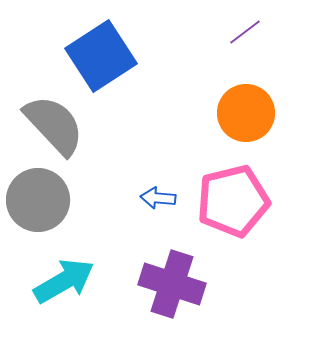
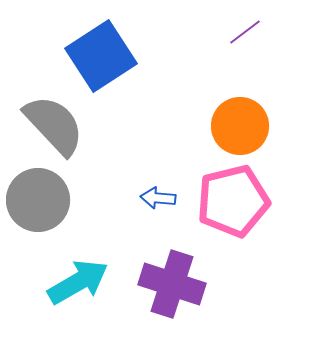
orange circle: moved 6 px left, 13 px down
cyan arrow: moved 14 px right, 1 px down
